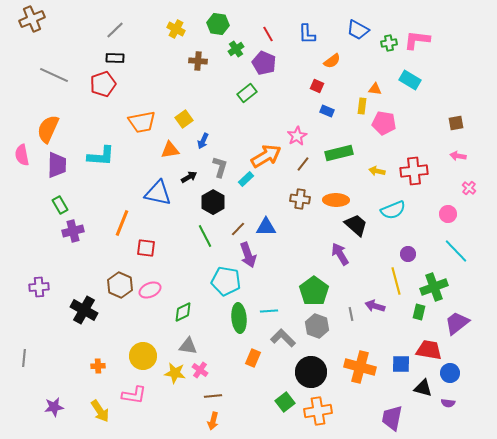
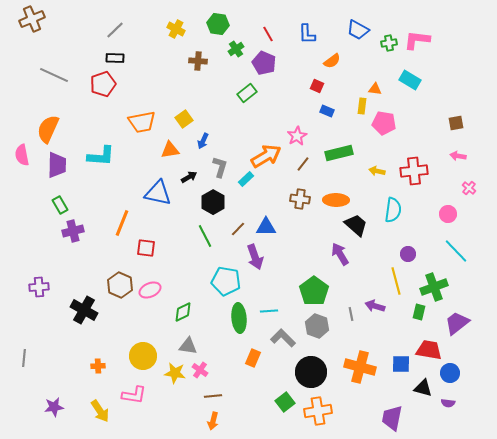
cyan semicircle at (393, 210): rotated 60 degrees counterclockwise
purple arrow at (248, 255): moved 7 px right, 2 px down
